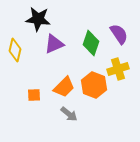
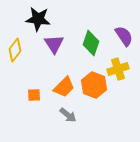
purple semicircle: moved 5 px right, 2 px down
purple triangle: rotated 40 degrees counterclockwise
yellow diamond: rotated 25 degrees clockwise
gray arrow: moved 1 px left, 1 px down
